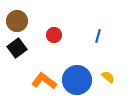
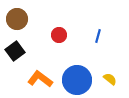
brown circle: moved 2 px up
red circle: moved 5 px right
black square: moved 2 px left, 3 px down
yellow semicircle: moved 2 px right, 2 px down
orange L-shape: moved 4 px left, 2 px up
